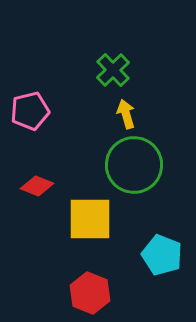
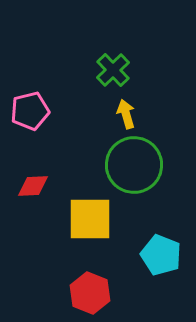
red diamond: moved 4 px left; rotated 24 degrees counterclockwise
cyan pentagon: moved 1 px left
